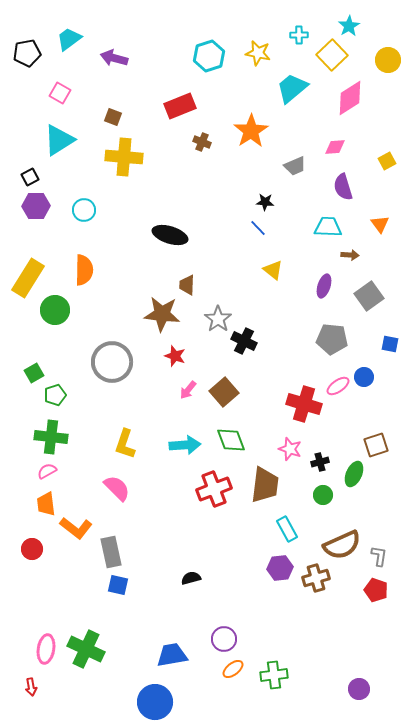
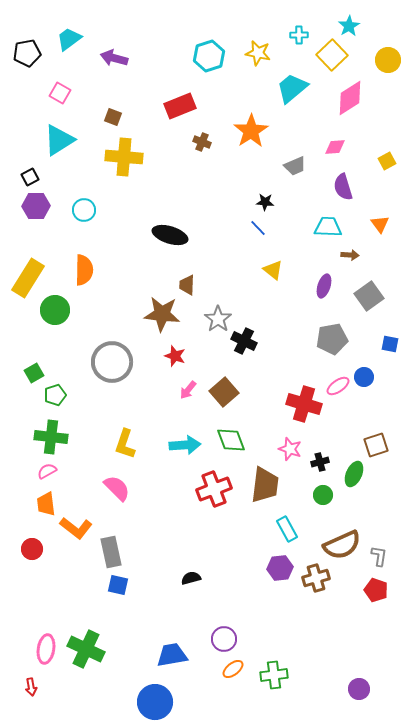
gray pentagon at (332, 339): rotated 16 degrees counterclockwise
